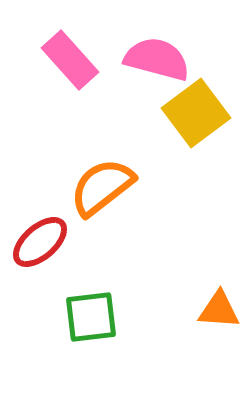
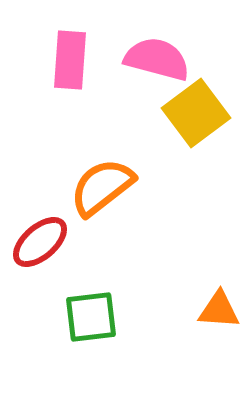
pink rectangle: rotated 46 degrees clockwise
